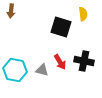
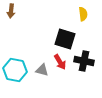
black square: moved 4 px right, 12 px down
